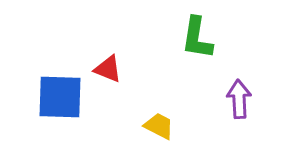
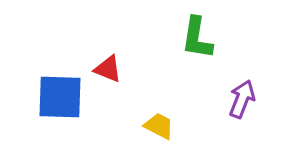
purple arrow: moved 3 px right; rotated 24 degrees clockwise
